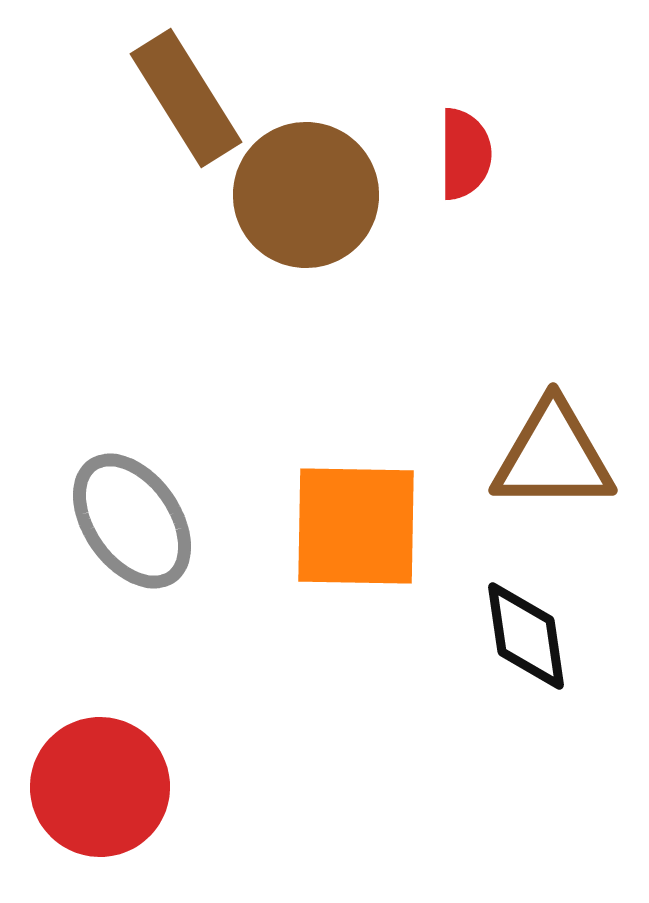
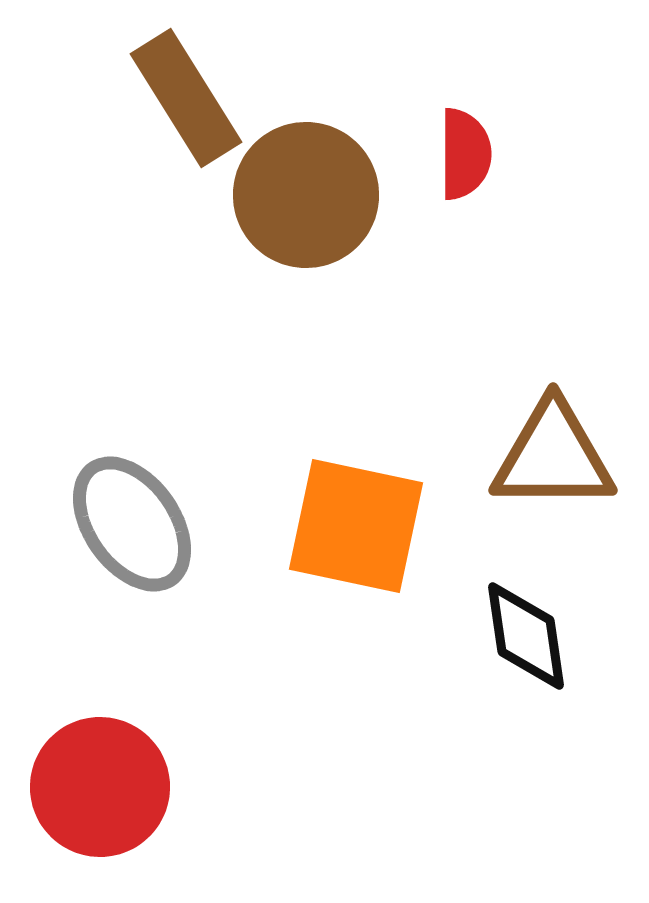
gray ellipse: moved 3 px down
orange square: rotated 11 degrees clockwise
